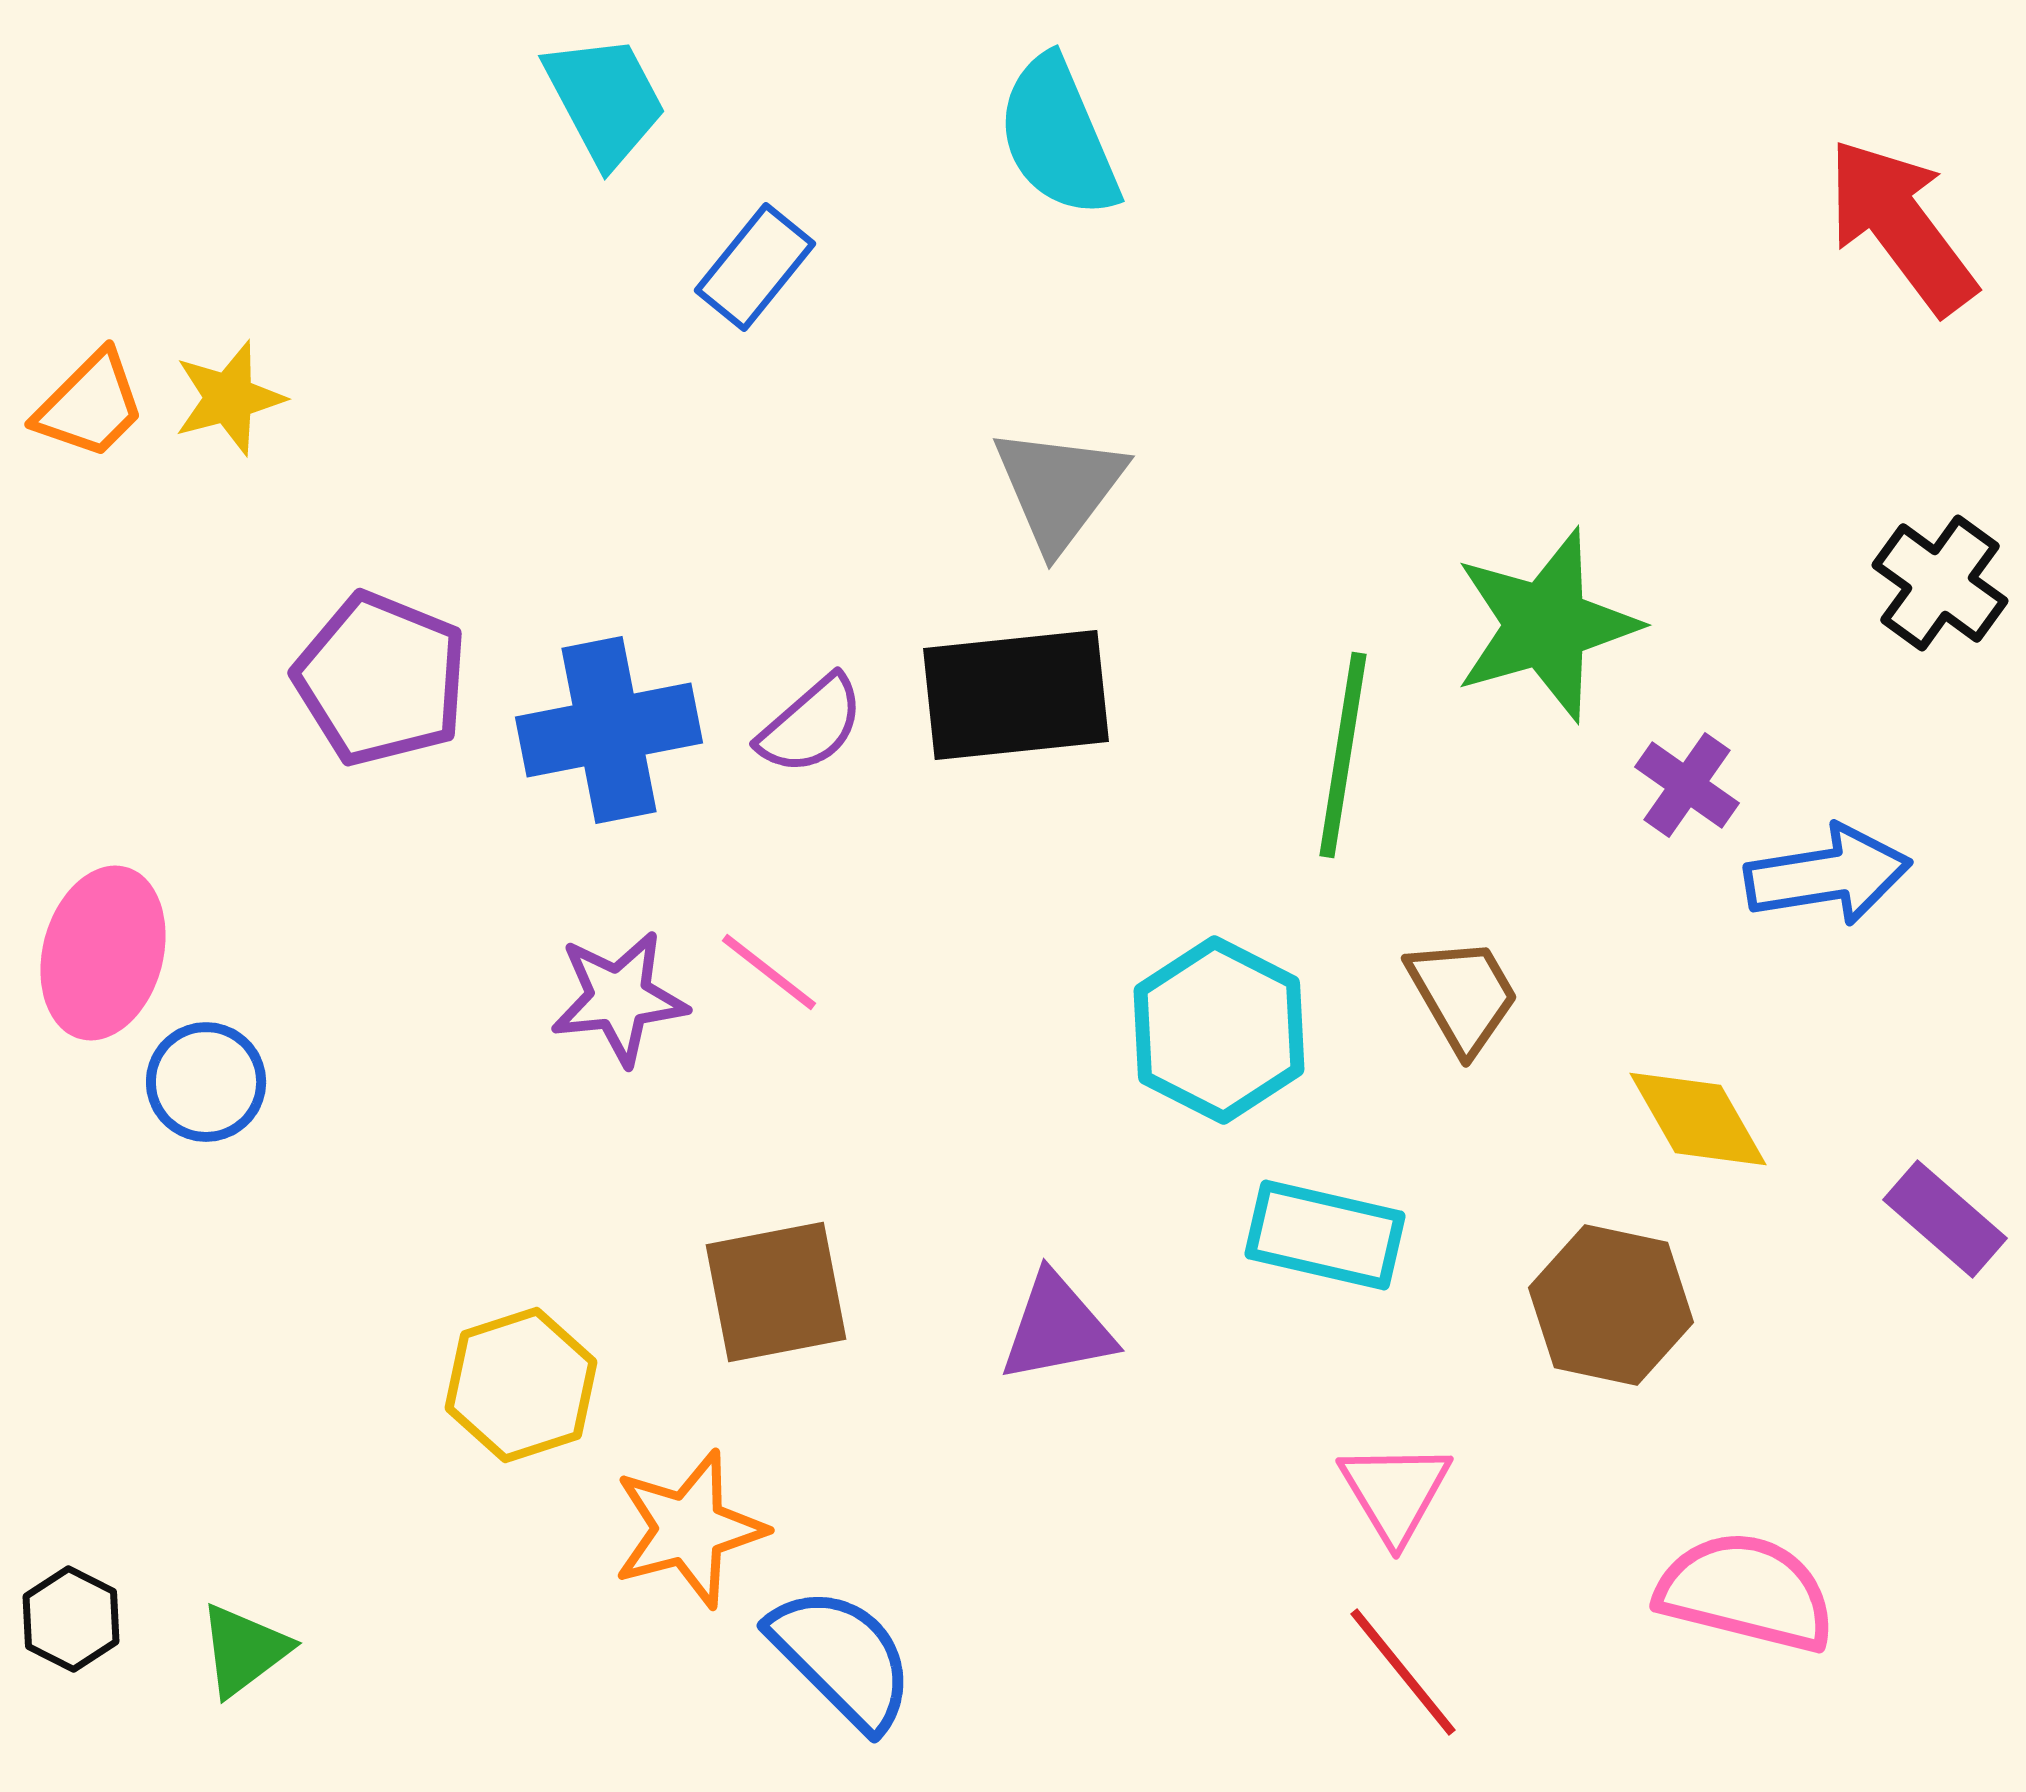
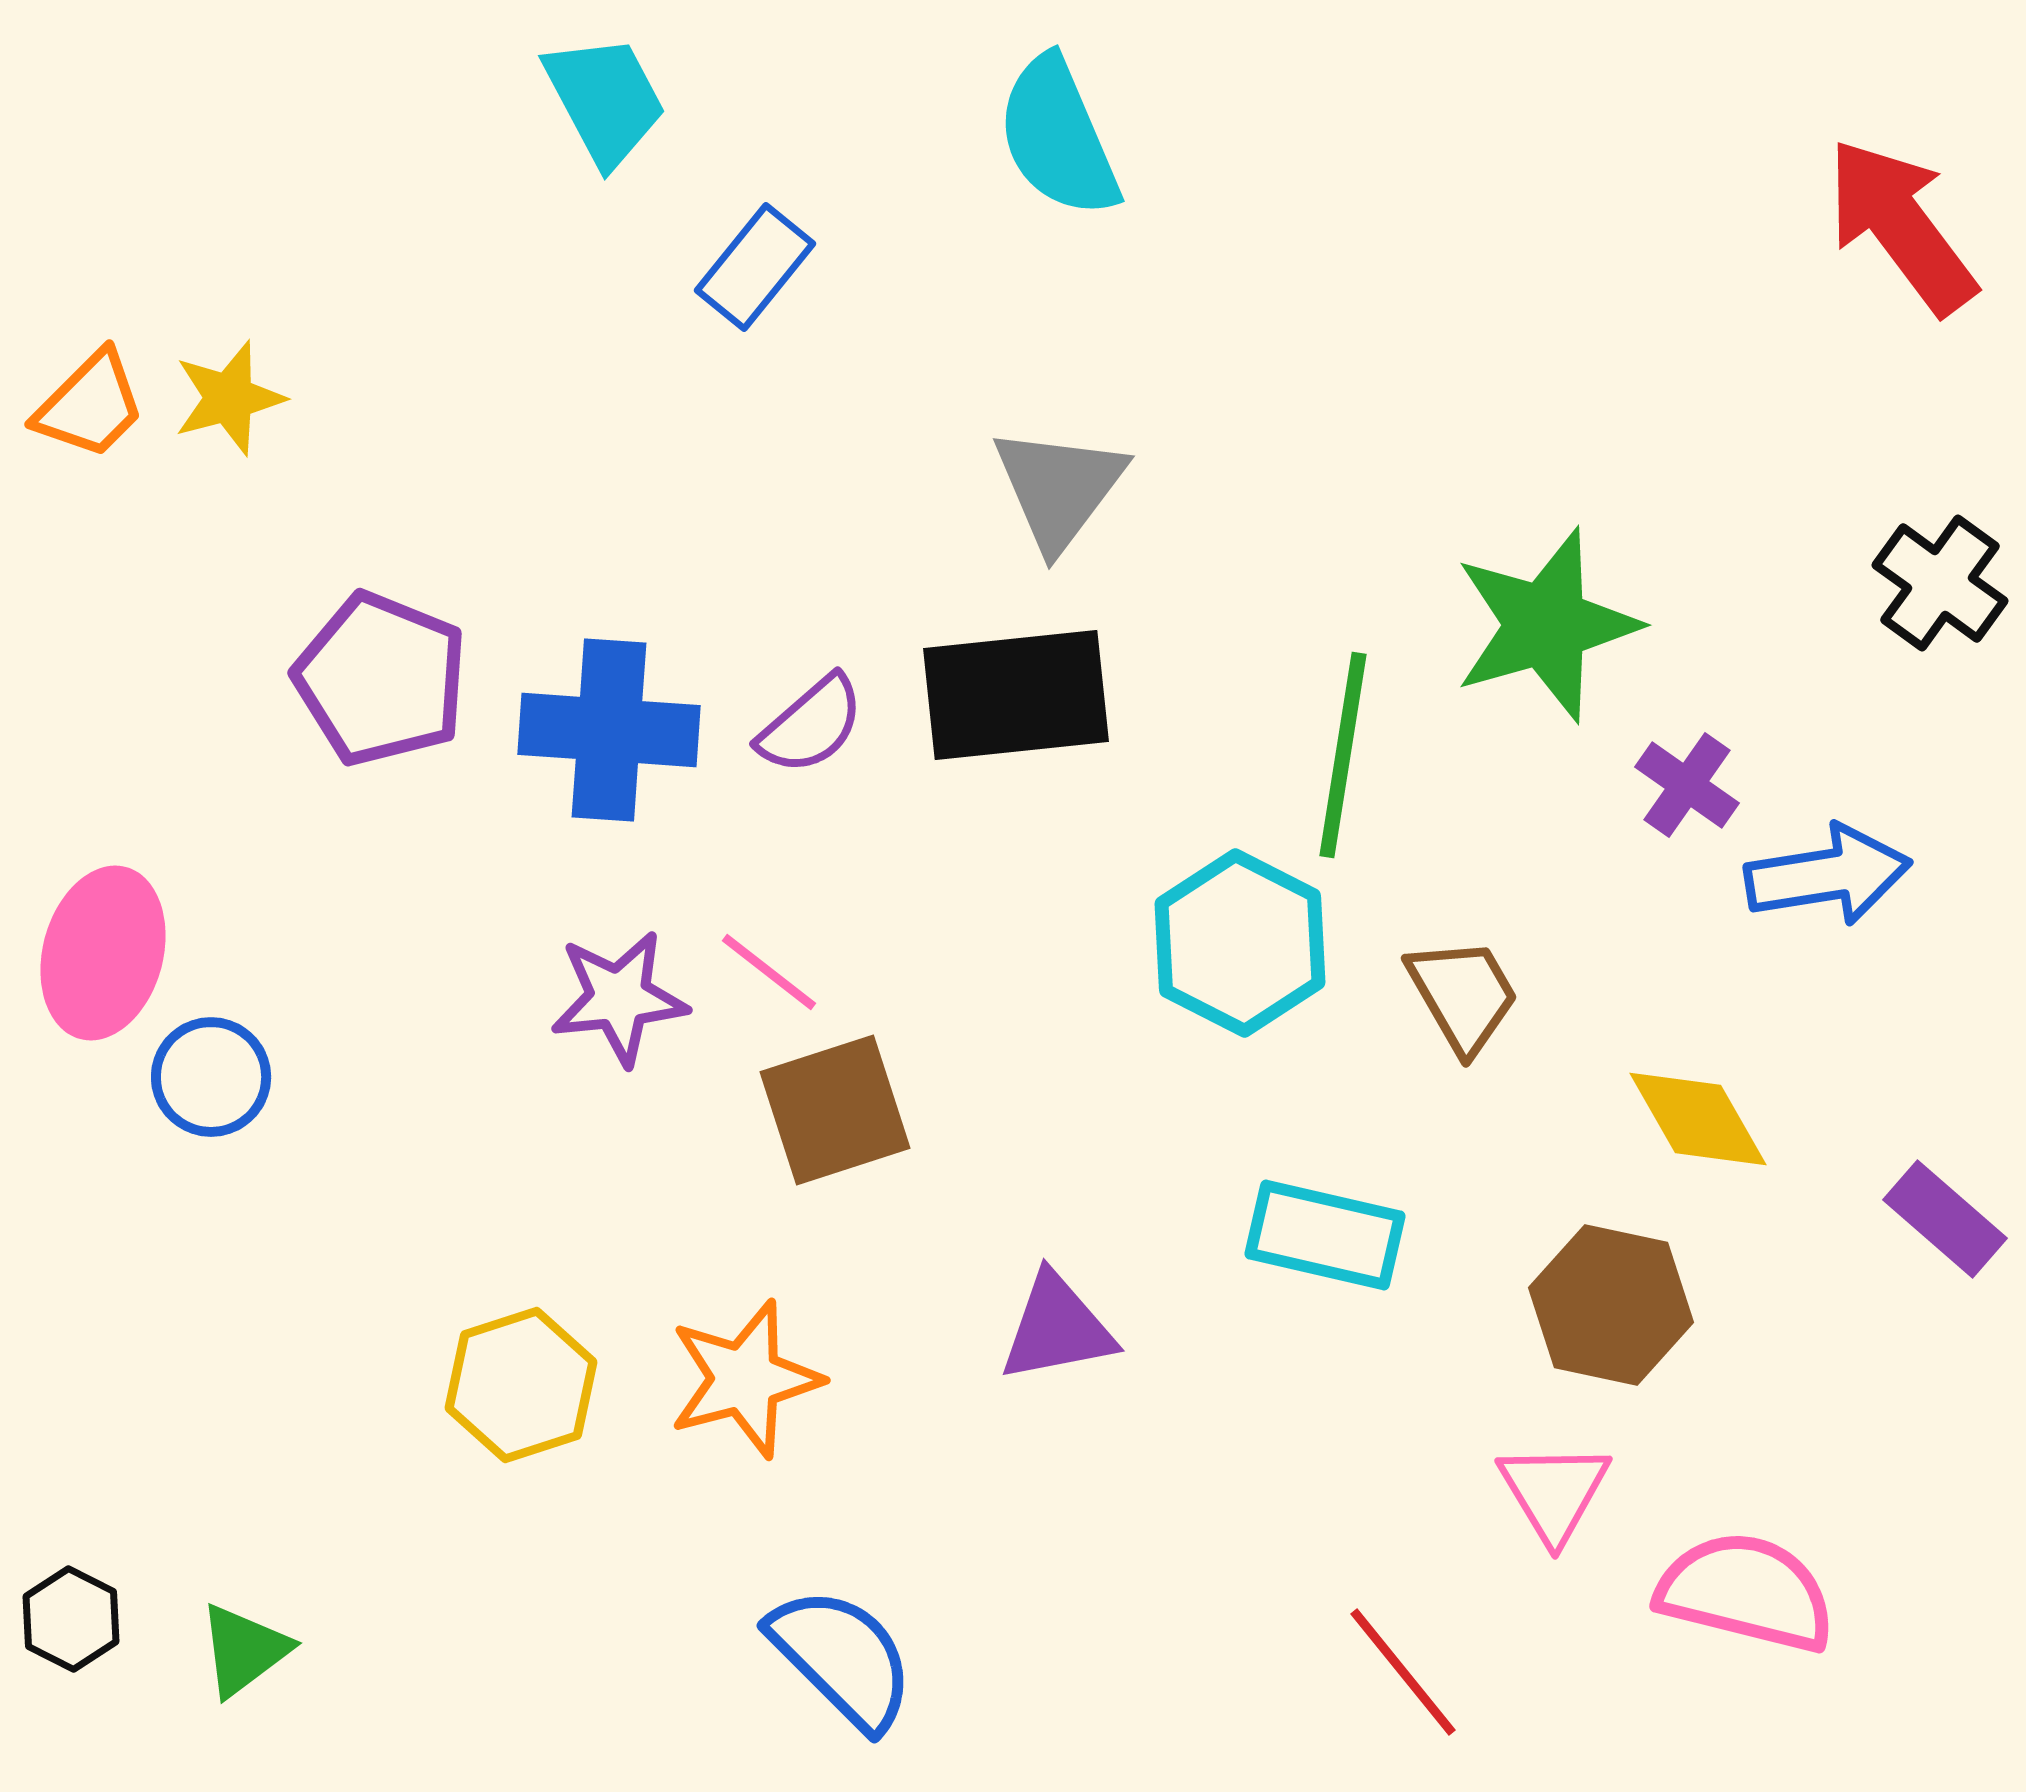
blue cross: rotated 15 degrees clockwise
cyan hexagon: moved 21 px right, 87 px up
blue circle: moved 5 px right, 5 px up
brown square: moved 59 px right, 182 px up; rotated 7 degrees counterclockwise
pink triangle: moved 159 px right
orange star: moved 56 px right, 150 px up
